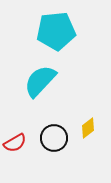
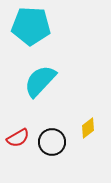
cyan pentagon: moved 25 px left, 5 px up; rotated 9 degrees clockwise
black circle: moved 2 px left, 4 px down
red semicircle: moved 3 px right, 5 px up
